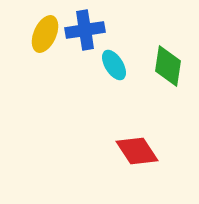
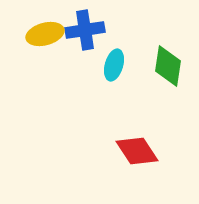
yellow ellipse: rotated 51 degrees clockwise
cyan ellipse: rotated 48 degrees clockwise
